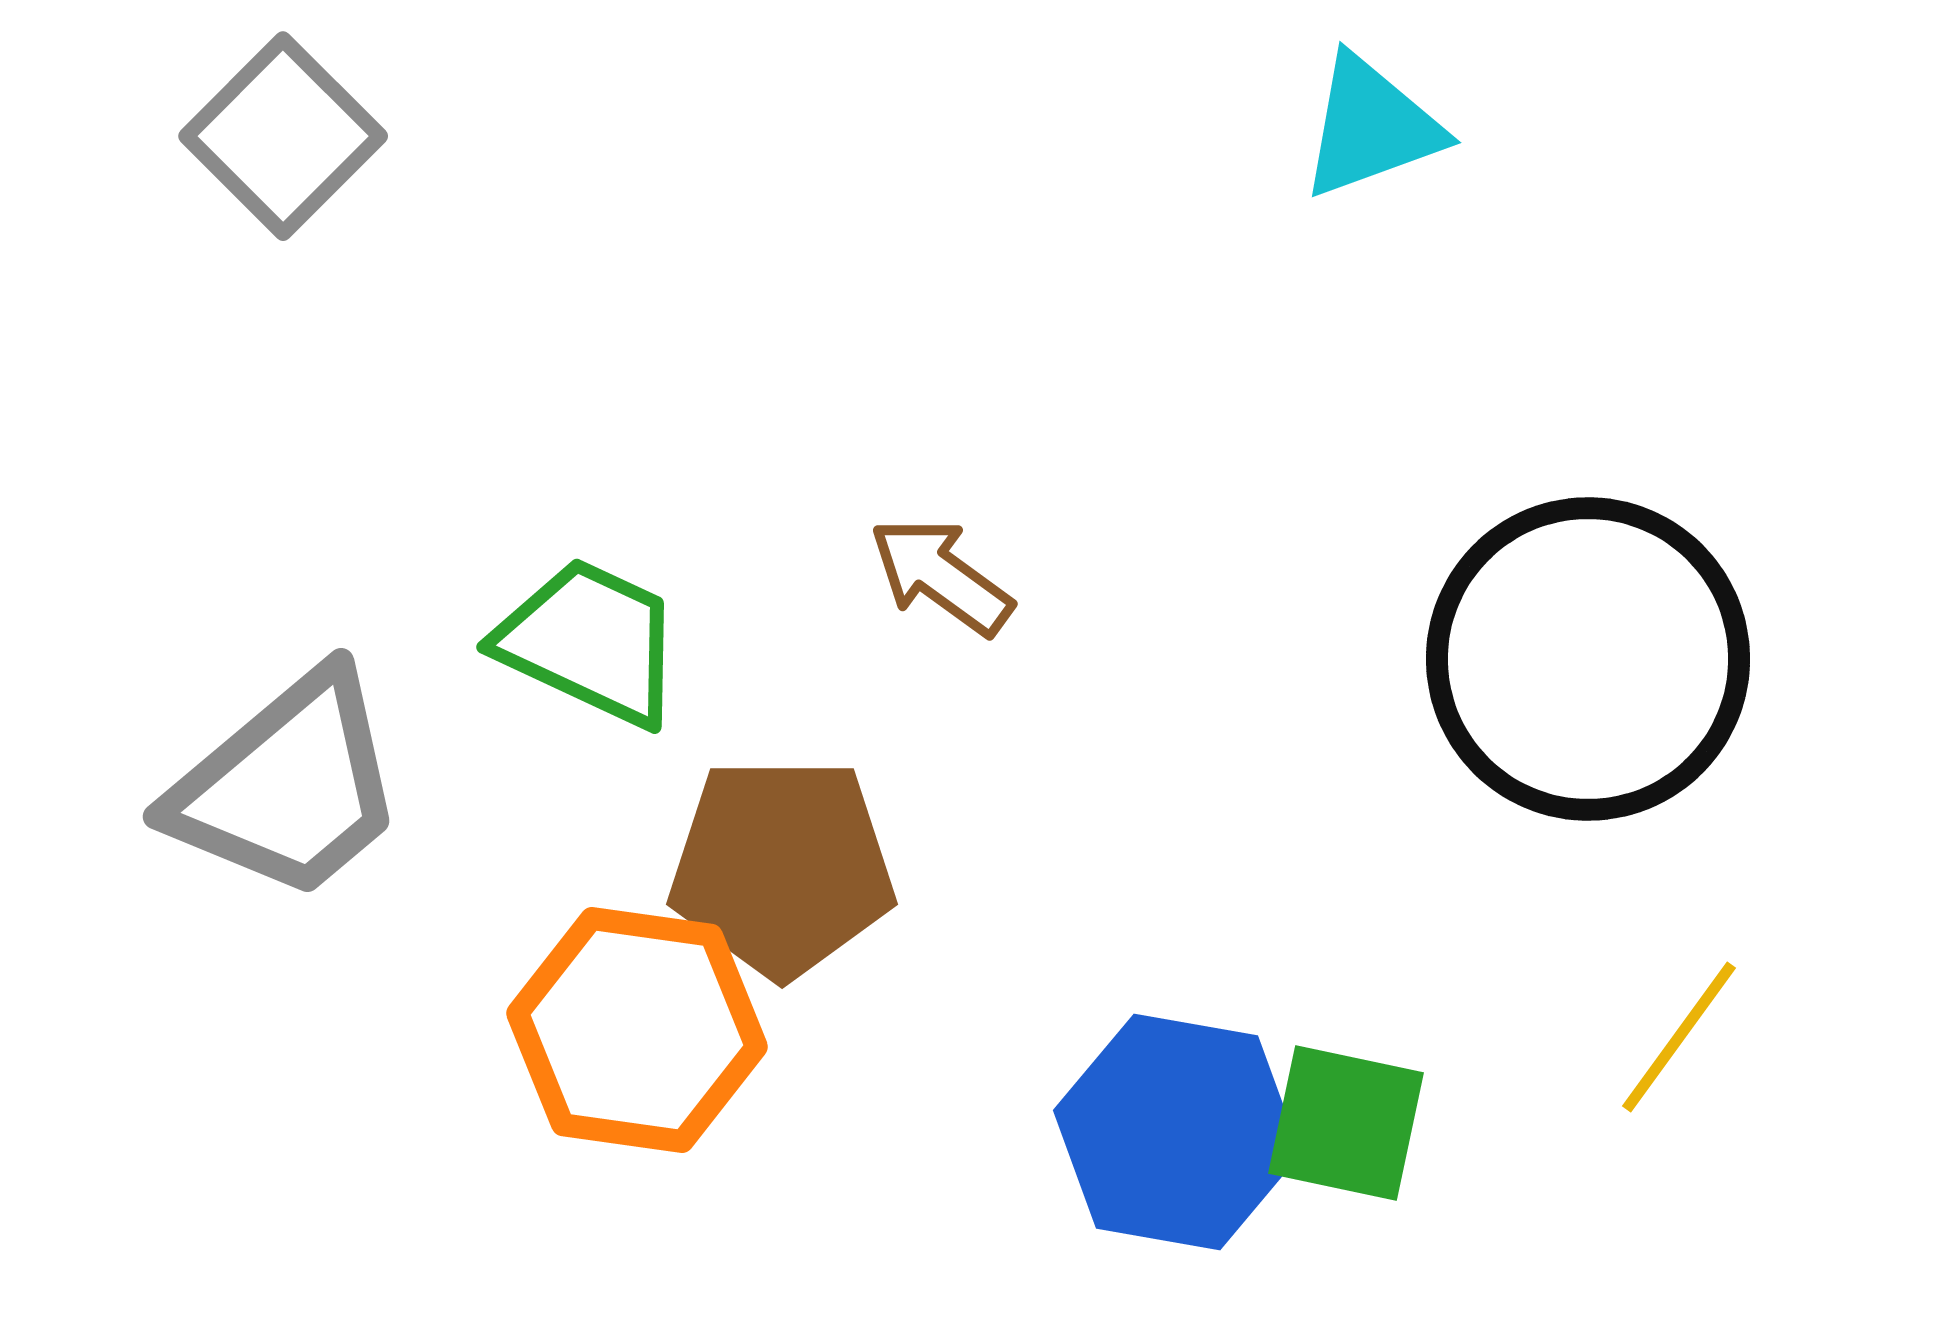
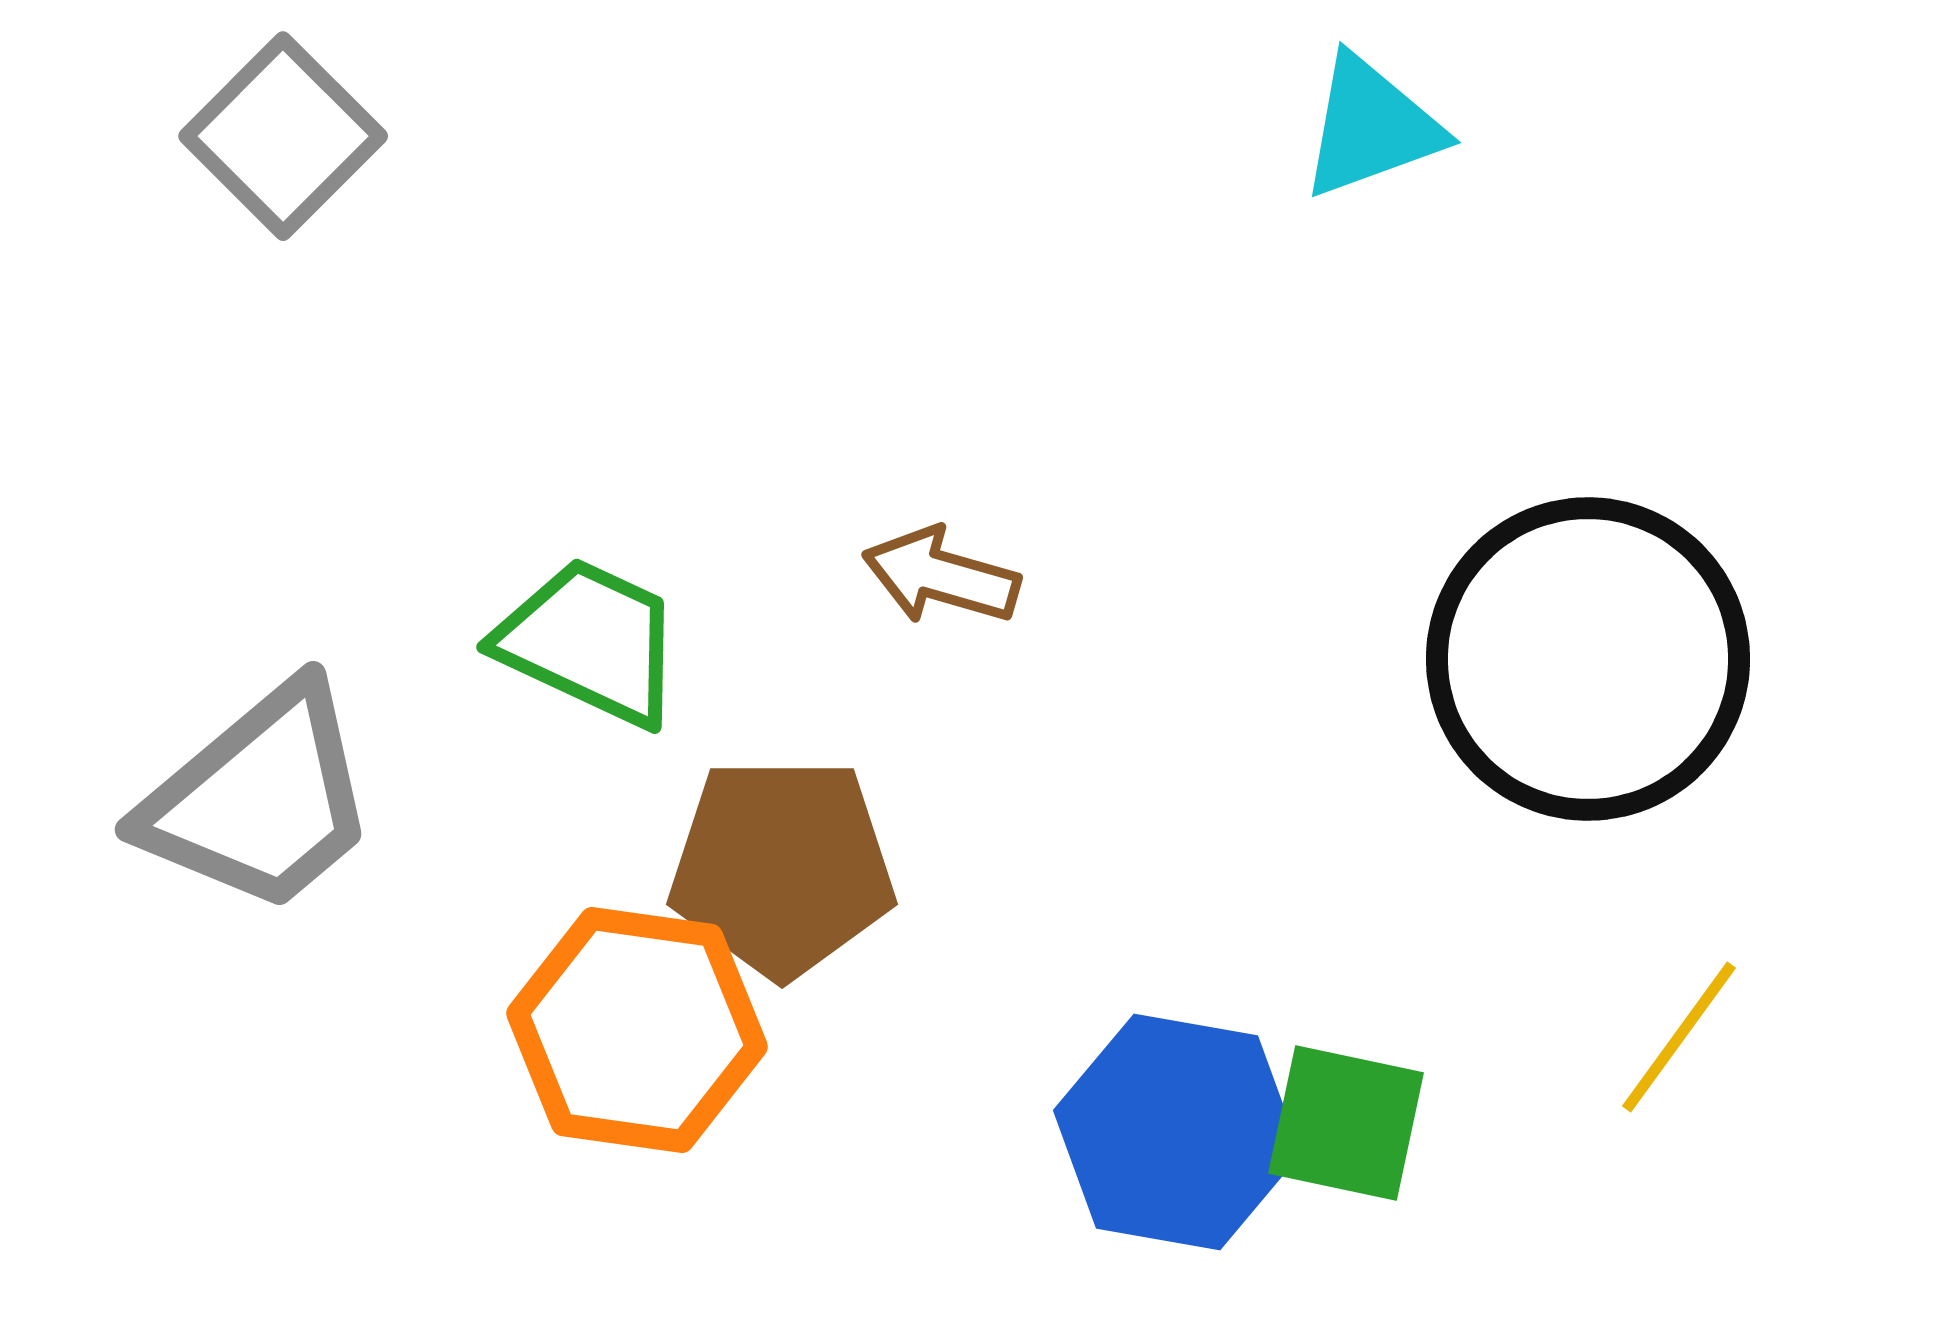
brown arrow: rotated 20 degrees counterclockwise
gray trapezoid: moved 28 px left, 13 px down
